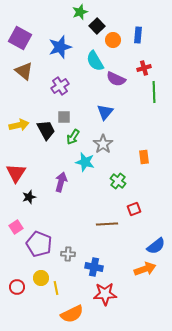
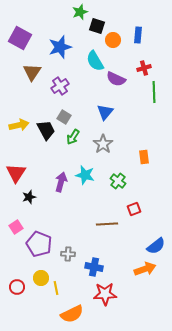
black square: rotated 28 degrees counterclockwise
brown triangle: moved 8 px right, 1 px down; rotated 24 degrees clockwise
gray square: rotated 32 degrees clockwise
cyan star: moved 13 px down
